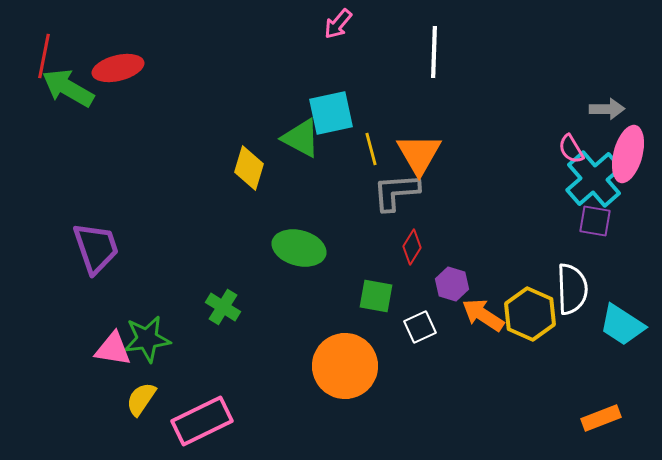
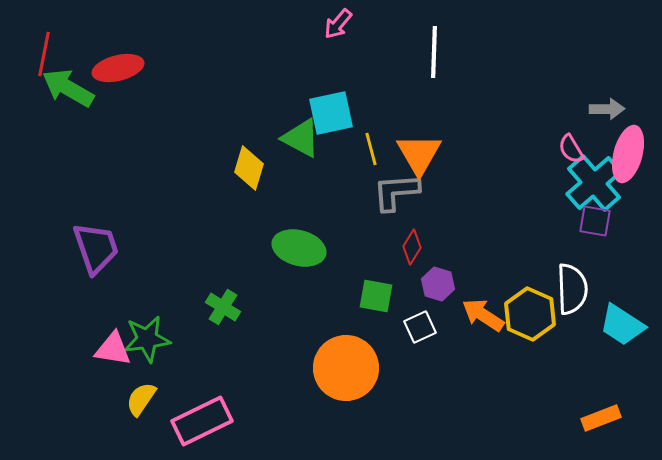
red line: moved 2 px up
cyan cross: moved 4 px down
purple hexagon: moved 14 px left
orange circle: moved 1 px right, 2 px down
